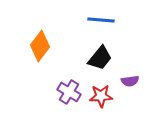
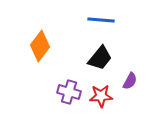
purple semicircle: rotated 54 degrees counterclockwise
purple cross: rotated 15 degrees counterclockwise
